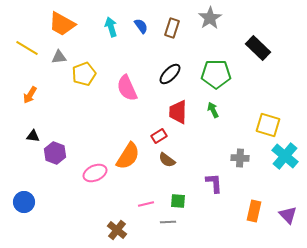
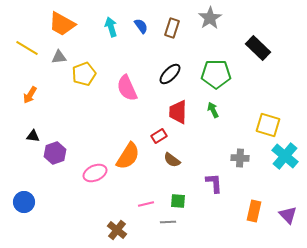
purple hexagon: rotated 20 degrees clockwise
brown semicircle: moved 5 px right
